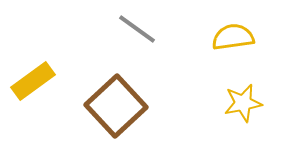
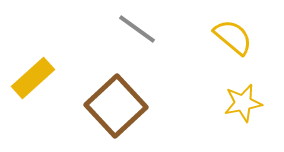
yellow semicircle: rotated 48 degrees clockwise
yellow rectangle: moved 3 px up; rotated 6 degrees counterclockwise
